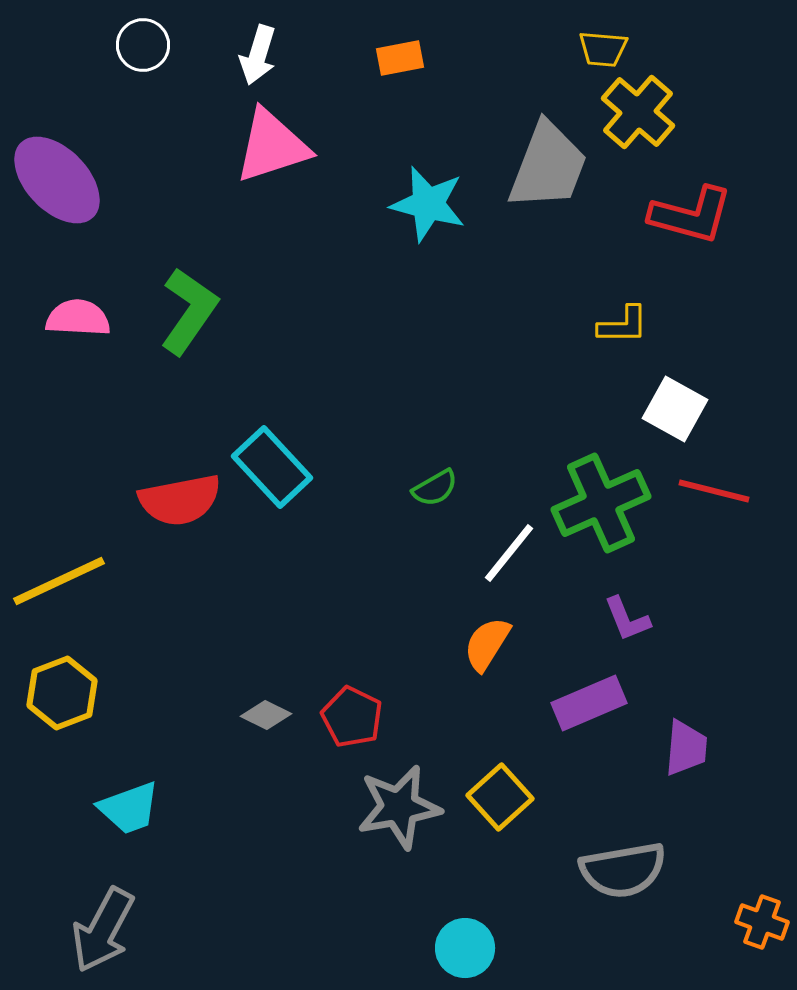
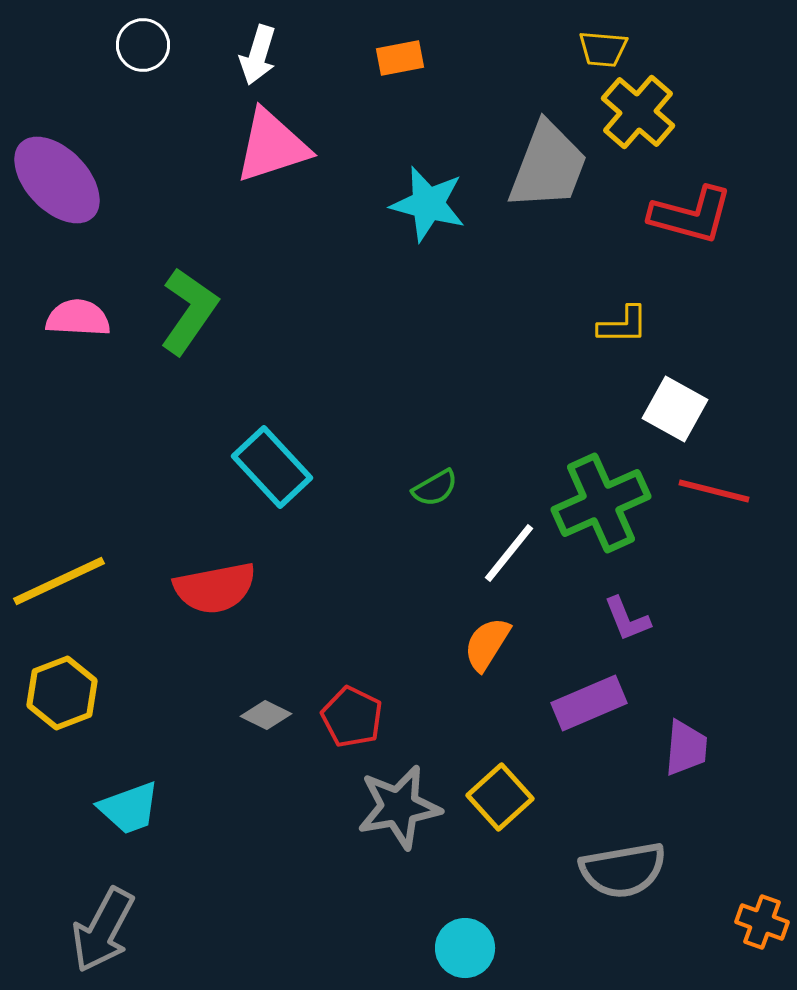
red semicircle: moved 35 px right, 88 px down
